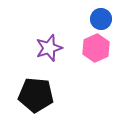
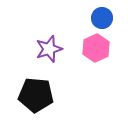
blue circle: moved 1 px right, 1 px up
purple star: moved 1 px down
